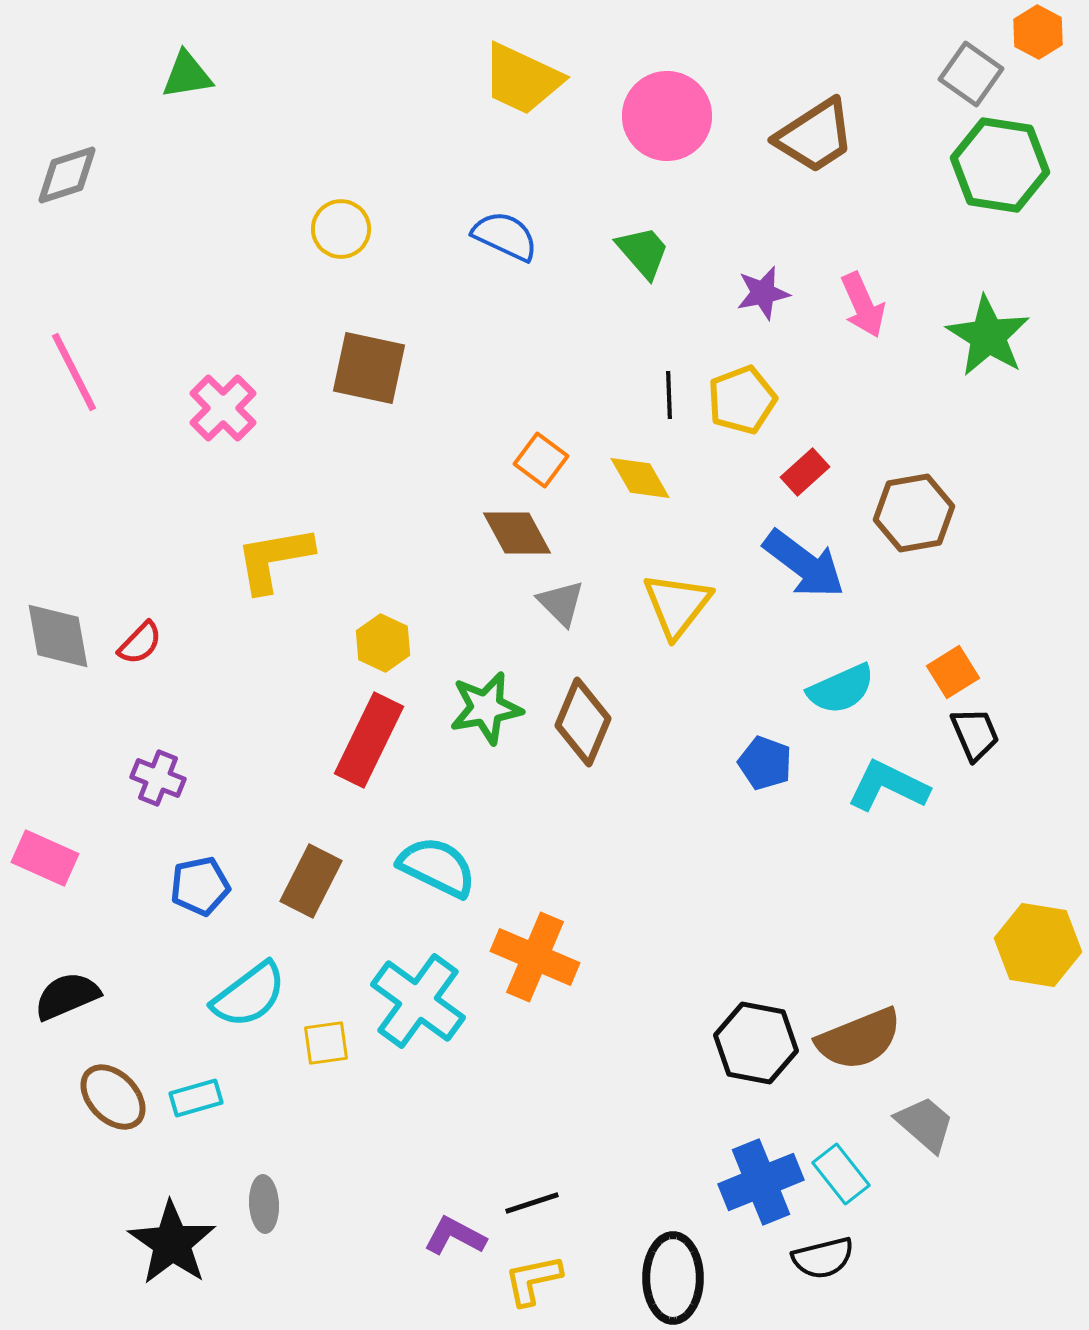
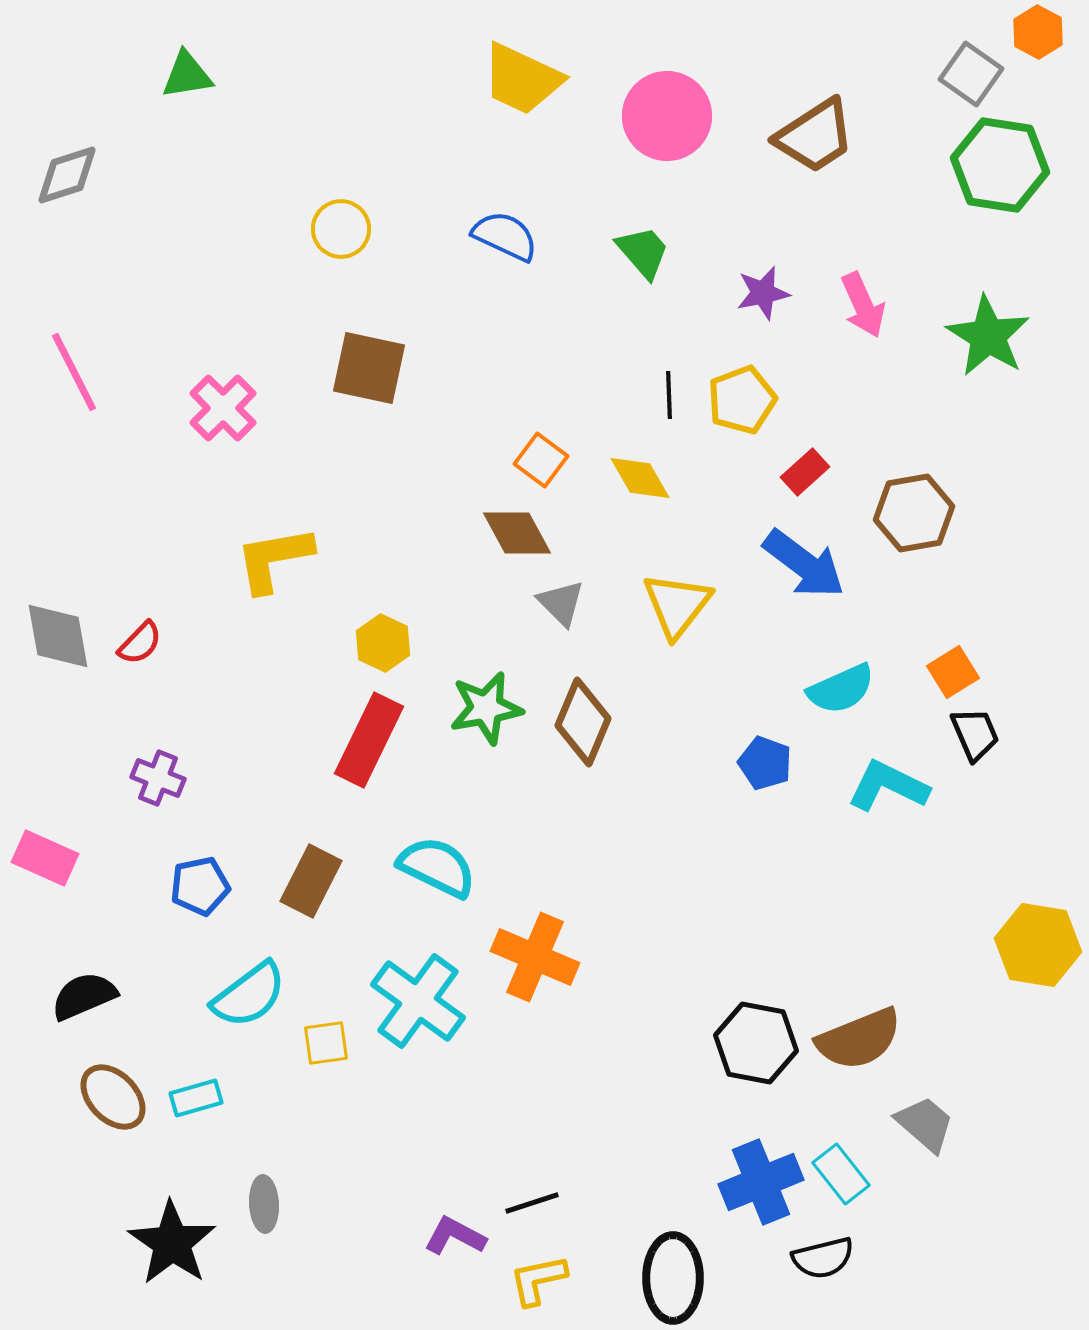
black semicircle at (67, 996): moved 17 px right
yellow L-shape at (533, 1280): moved 5 px right
